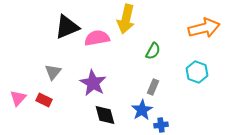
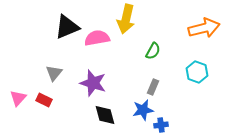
gray triangle: moved 1 px right, 1 px down
purple star: rotated 12 degrees counterclockwise
blue star: moved 1 px right; rotated 20 degrees clockwise
